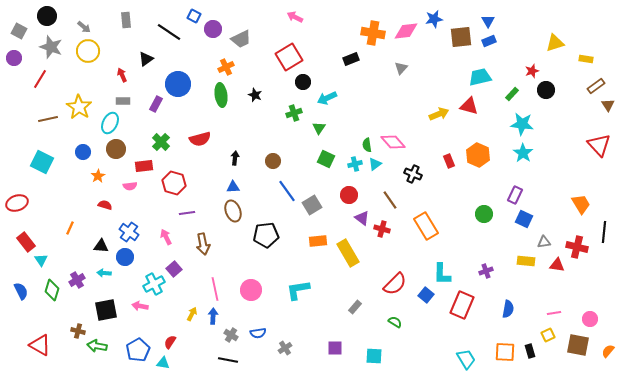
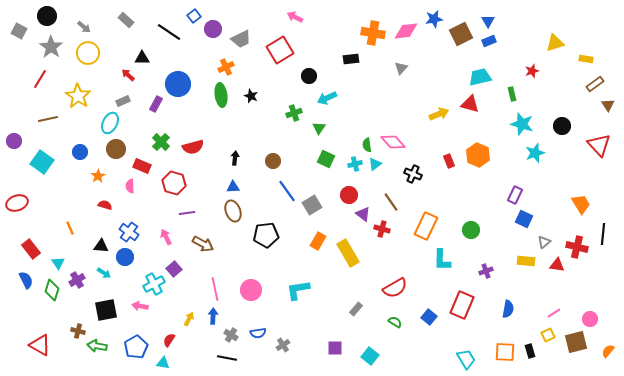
blue square at (194, 16): rotated 24 degrees clockwise
gray rectangle at (126, 20): rotated 42 degrees counterclockwise
brown square at (461, 37): moved 3 px up; rotated 20 degrees counterclockwise
gray star at (51, 47): rotated 15 degrees clockwise
yellow circle at (88, 51): moved 2 px down
red square at (289, 57): moved 9 px left, 7 px up
purple circle at (14, 58): moved 83 px down
black triangle at (146, 59): moved 4 px left, 1 px up; rotated 35 degrees clockwise
black rectangle at (351, 59): rotated 14 degrees clockwise
red arrow at (122, 75): moved 6 px right; rotated 24 degrees counterclockwise
black circle at (303, 82): moved 6 px right, 6 px up
brown rectangle at (596, 86): moved 1 px left, 2 px up
black circle at (546, 90): moved 16 px right, 36 px down
green rectangle at (512, 94): rotated 56 degrees counterclockwise
black star at (255, 95): moved 4 px left, 1 px down
gray rectangle at (123, 101): rotated 24 degrees counterclockwise
red triangle at (469, 106): moved 1 px right, 2 px up
yellow star at (79, 107): moved 1 px left, 11 px up
cyan star at (522, 124): rotated 10 degrees clockwise
red semicircle at (200, 139): moved 7 px left, 8 px down
blue circle at (83, 152): moved 3 px left
cyan star at (523, 153): moved 12 px right; rotated 18 degrees clockwise
cyan square at (42, 162): rotated 10 degrees clockwise
red rectangle at (144, 166): moved 2 px left; rotated 30 degrees clockwise
pink semicircle at (130, 186): rotated 96 degrees clockwise
brown line at (390, 200): moved 1 px right, 2 px down
green circle at (484, 214): moved 13 px left, 16 px down
purple triangle at (362, 218): moved 1 px right, 4 px up
orange rectangle at (426, 226): rotated 56 degrees clockwise
orange line at (70, 228): rotated 48 degrees counterclockwise
black line at (604, 232): moved 1 px left, 2 px down
orange rectangle at (318, 241): rotated 54 degrees counterclockwise
red rectangle at (26, 242): moved 5 px right, 7 px down
gray triangle at (544, 242): rotated 32 degrees counterclockwise
brown arrow at (203, 244): rotated 50 degrees counterclockwise
cyan triangle at (41, 260): moved 17 px right, 3 px down
cyan arrow at (104, 273): rotated 152 degrees counterclockwise
cyan L-shape at (442, 274): moved 14 px up
red semicircle at (395, 284): moved 4 px down; rotated 15 degrees clockwise
blue semicircle at (21, 291): moved 5 px right, 11 px up
blue square at (426, 295): moved 3 px right, 22 px down
gray rectangle at (355, 307): moved 1 px right, 2 px down
pink line at (554, 313): rotated 24 degrees counterclockwise
yellow arrow at (192, 314): moved 3 px left, 5 px down
red semicircle at (170, 342): moved 1 px left, 2 px up
brown square at (578, 345): moved 2 px left, 3 px up; rotated 25 degrees counterclockwise
gray cross at (285, 348): moved 2 px left, 3 px up
blue pentagon at (138, 350): moved 2 px left, 3 px up
cyan square at (374, 356): moved 4 px left; rotated 36 degrees clockwise
black line at (228, 360): moved 1 px left, 2 px up
